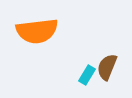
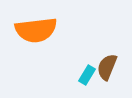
orange semicircle: moved 1 px left, 1 px up
